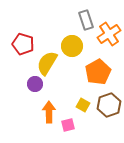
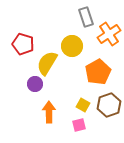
gray rectangle: moved 3 px up
pink square: moved 11 px right
